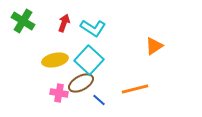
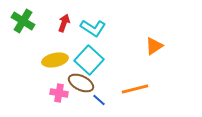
brown ellipse: rotated 55 degrees clockwise
